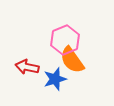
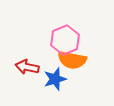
orange semicircle: rotated 44 degrees counterclockwise
